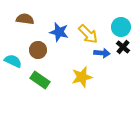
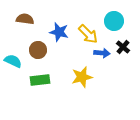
cyan circle: moved 7 px left, 6 px up
green rectangle: rotated 42 degrees counterclockwise
